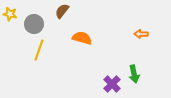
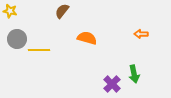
yellow star: moved 3 px up
gray circle: moved 17 px left, 15 px down
orange semicircle: moved 5 px right
yellow line: rotated 70 degrees clockwise
